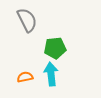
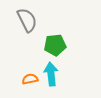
green pentagon: moved 3 px up
orange semicircle: moved 5 px right, 2 px down
